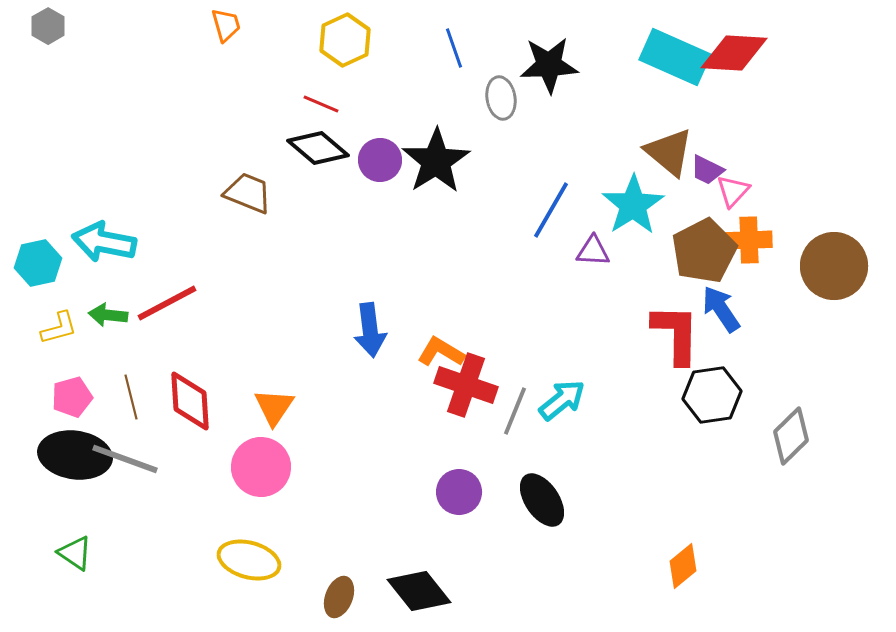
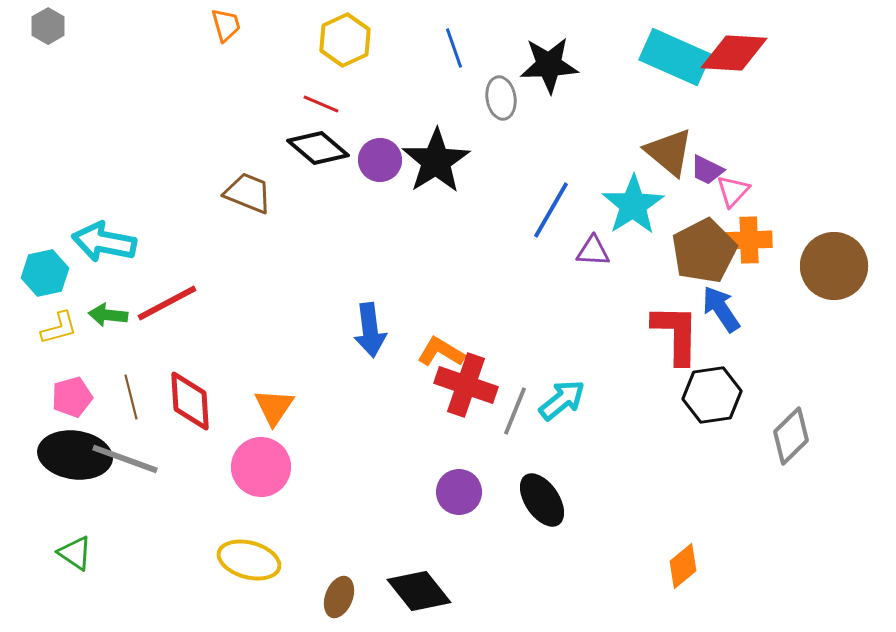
cyan hexagon at (38, 263): moved 7 px right, 10 px down
